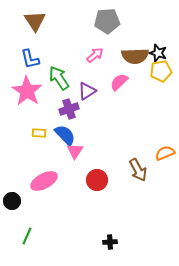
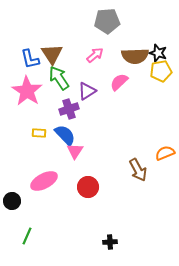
brown triangle: moved 17 px right, 33 px down
red circle: moved 9 px left, 7 px down
